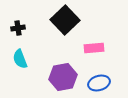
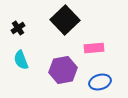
black cross: rotated 24 degrees counterclockwise
cyan semicircle: moved 1 px right, 1 px down
purple hexagon: moved 7 px up
blue ellipse: moved 1 px right, 1 px up
